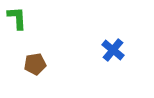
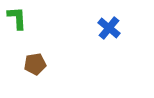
blue cross: moved 4 px left, 22 px up
